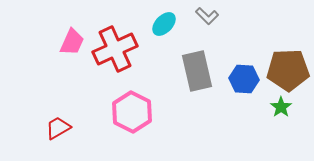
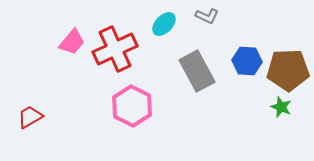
gray L-shape: rotated 20 degrees counterclockwise
pink trapezoid: rotated 16 degrees clockwise
gray rectangle: rotated 15 degrees counterclockwise
blue hexagon: moved 3 px right, 18 px up
green star: rotated 15 degrees counterclockwise
pink hexagon: moved 6 px up
red trapezoid: moved 28 px left, 11 px up
